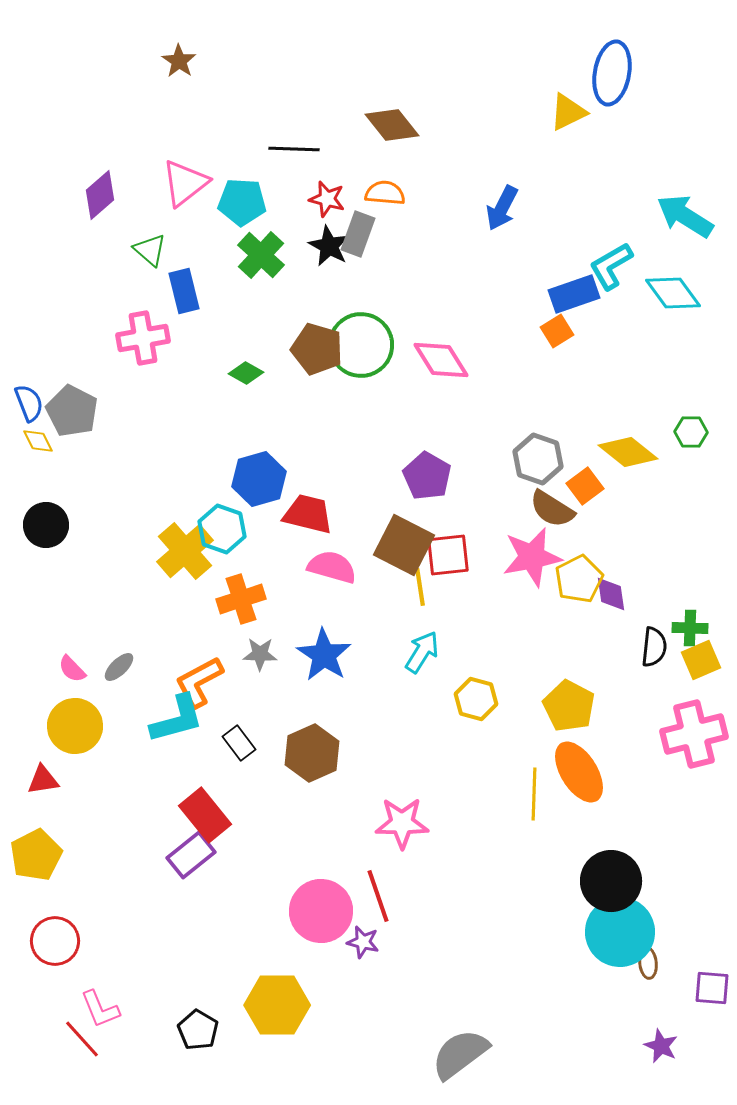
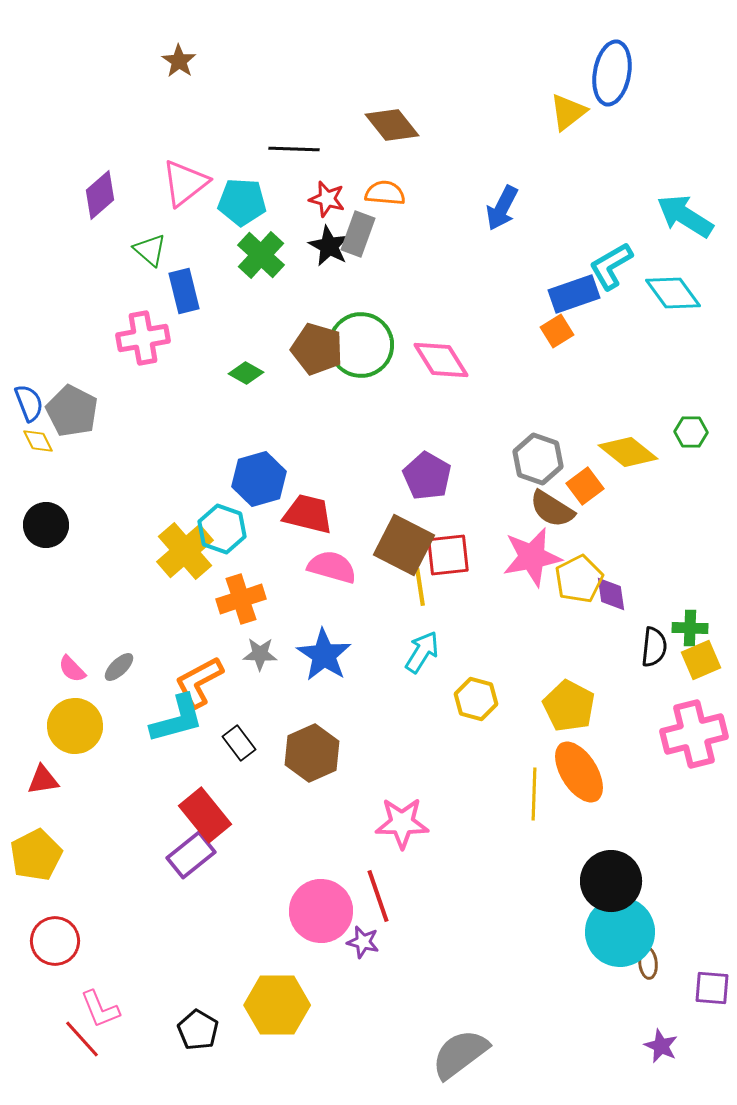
yellow triangle at (568, 112): rotated 12 degrees counterclockwise
